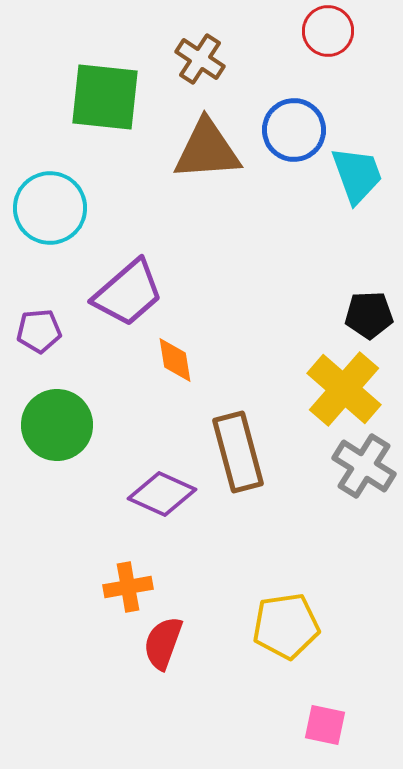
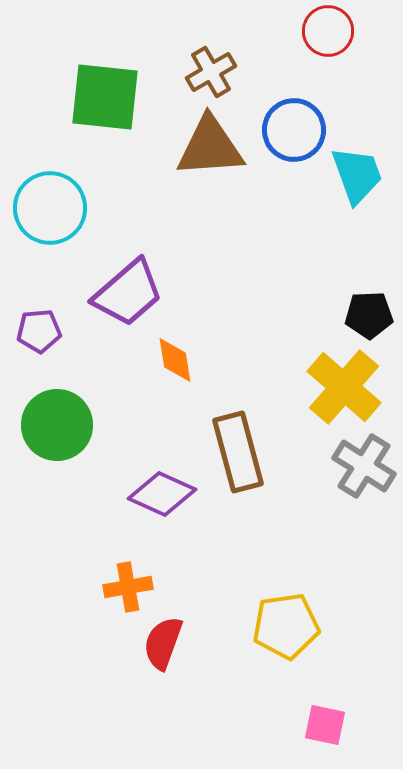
brown cross: moved 11 px right, 13 px down; rotated 27 degrees clockwise
brown triangle: moved 3 px right, 3 px up
yellow cross: moved 2 px up
